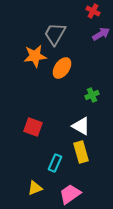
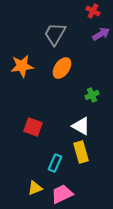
orange star: moved 13 px left, 10 px down
pink trapezoid: moved 8 px left; rotated 10 degrees clockwise
